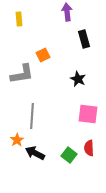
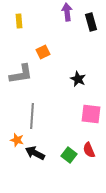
yellow rectangle: moved 2 px down
black rectangle: moved 7 px right, 17 px up
orange square: moved 3 px up
gray L-shape: moved 1 px left
pink square: moved 3 px right
orange star: rotated 24 degrees counterclockwise
red semicircle: moved 2 px down; rotated 21 degrees counterclockwise
